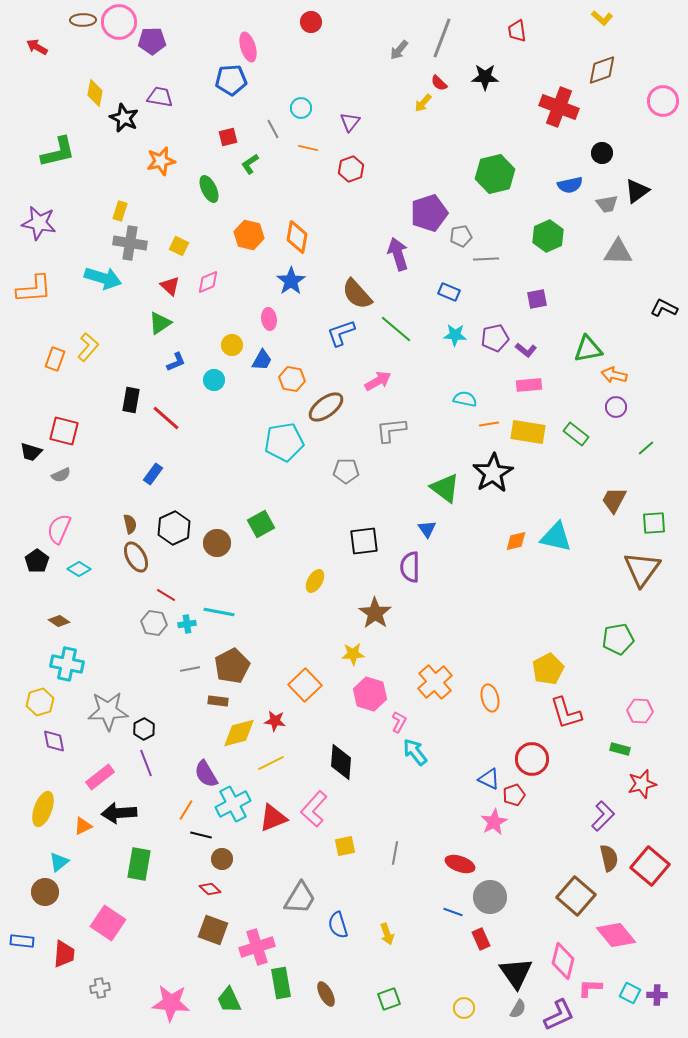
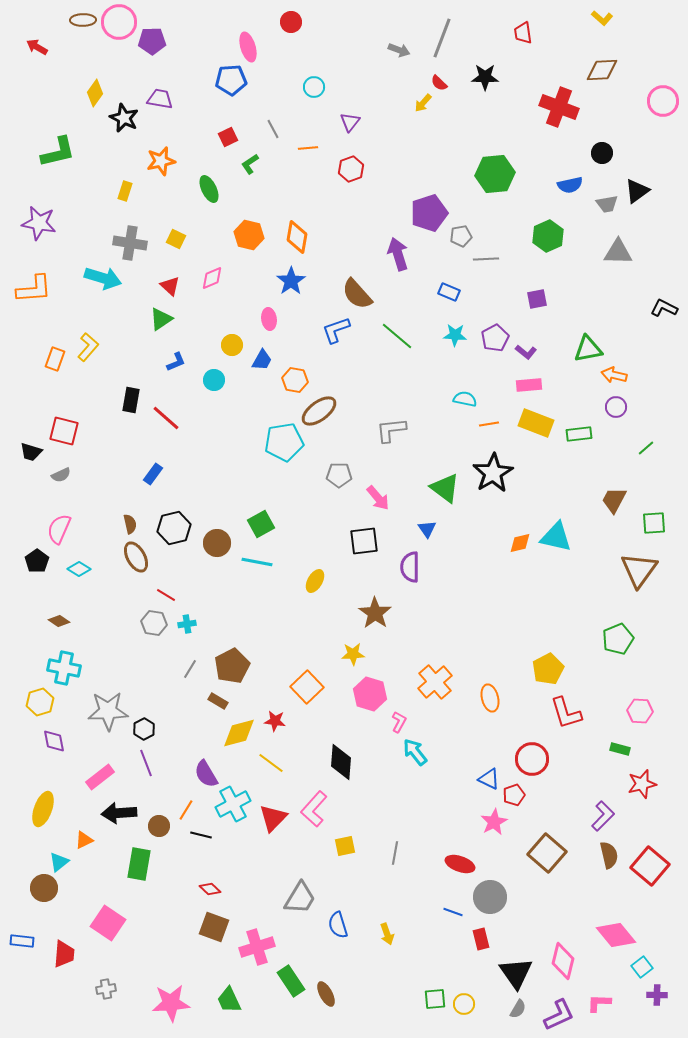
red circle at (311, 22): moved 20 px left
red trapezoid at (517, 31): moved 6 px right, 2 px down
gray arrow at (399, 50): rotated 110 degrees counterclockwise
brown diamond at (602, 70): rotated 16 degrees clockwise
yellow diamond at (95, 93): rotated 24 degrees clockwise
purple trapezoid at (160, 97): moved 2 px down
cyan circle at (301, 108): moved 13 px right, 21 px up
red square at (228, 137): rotated 12 degrees counterclockwise
orange line at (308, 148): rotated 18 degrees counterclockwise
green hexagon at (495, 174): rotated 9 degrees clockwise
yellow rectangle at (120, 211): moved 5 px right, 20 px up
yellow square at (179, 246): moved 3 px left, 7 px up
pink diamond at (208, 282): moved 4 px right, 4 px up
green triangle at (160, 323): moved 1 px right, 4 px up
green line at (396, 329): moved 1 px right, 7 px down
blue L-shape at (341, 333): moved 5 px left, 3 px up
purple pentagon at (495, 338): rotated 16 degrees counterclockwise
purple L-shape at (526, 350): moved 2 px down
orange hexagon at (292, 379): moved 3 px right, 1 px down
pink arrow at (378, 381): moved 117 px down; rotated 80 degrees clockwise
brown ellipse at (326, 407): moved 7 px left, 4 px down
yellow rectangle at (528, 432): moved 8 px right, 9 px up; rotated 12 degrees clockwise
green rectangle at (576, 434): moved 3 px right; rotated 45 degrees counterclockwise
gray pentagon at (346, 471): moved 7 px left, 4 px down
black hexagon at (174, 528): rotated 12 degrees clockwise
orange diamond at (516, 541): moved 4 px right, 2 px down
brown triangle at (642, 569): moved 3 px left, 1 px down
cyan line at (219, 612): moved 38 px right, 50 px up
green pentagon at (618, 639): rotated 12 degrees counterclockwise
cyan cross at (67, 664): moved 3 px left, 4 px down
gray line at (190, 669): rotated 48 degrees counterclockwise
orange square at (305, 685): moved 2 px right, 2 px down
brown rectangle at (218, 701): rotated 24 degrees clockwise
yellow line at (271, 763): rotated 64 degrees clockwise
red triangle at (273, 818): rotated 24 degrees counterclockwise
orange triangle at (83, 826): moved 1 px right, 14 px down
brown semicircle at (609, 858): moved 3 px up
brown circle at (222, 859): moved 63 px left, 33 px up
brown circle at (45, 892): moved 1 px left, 4 px up
brown square at (576, 896): moved 29 px left, 43 px up
brown square at (213, 930): moved 1 px right, 3 px up
red rectangle at (481, 939): rotated 10 degrees clockwise
green rectangle at (281, 983): moved 10 px right, 2 px up; rotated 24 degrees counterclockwise
gray cross at (100, 988): moved 6 px right, 1 px down
pink L-shape at (590, 988): moved 9 px right, 15 px down
cyan square at (630, 993): moved 12 px right, 26 px up; rotated 25 degrees clockwise
green square at (389, 999): moved 46 px right; rotated 15 degrees clockwise
pink star at (171, 1003): rotated 9 degrees counterclockwise
yellow circle at (464, 1008): moved 4 px up
